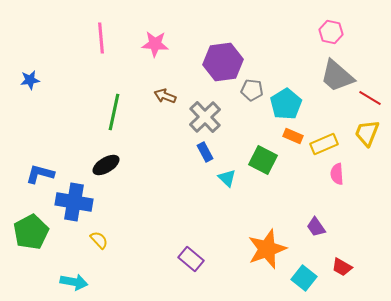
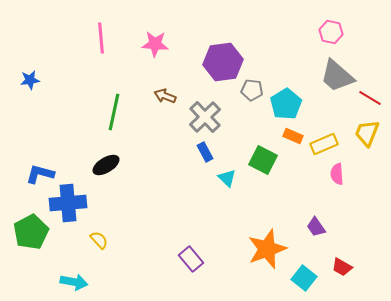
blue cross: moved 6 px left, 1 px down; rotated 15 degrees counterclockwise
purple rectangle: rotated 10 degrees clockwise
